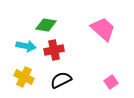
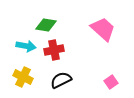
yellow cross: moved 1 px left
